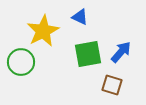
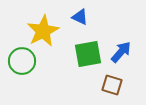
green circle: moved 1 px right, 1 px up
